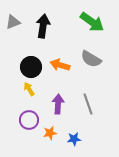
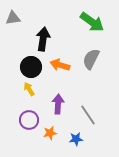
gray triangle: moved 4 px up; rotated 14 degrees clockwise
black arrow: moved 13 px down
gray semicircle: rotated 85 degrees clockwise
gray line: moved 11 px down; rotated 15 degrees counterclockwise
blue star: moved 2 px right
